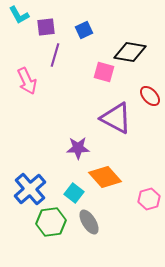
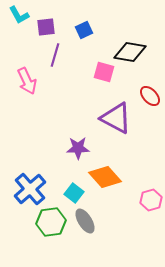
pink hexagon: moved 2 px right, 1 px down
gray ellipse: moved 4 px left, 1 px up
